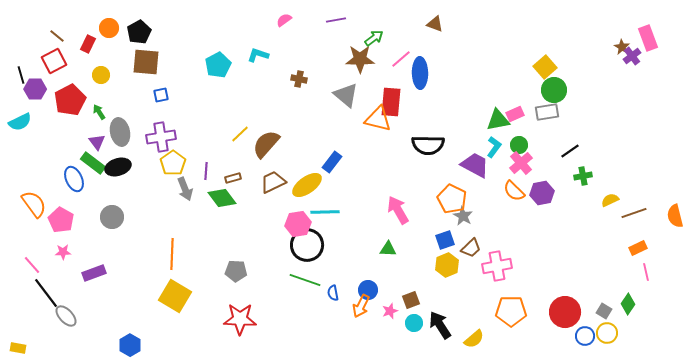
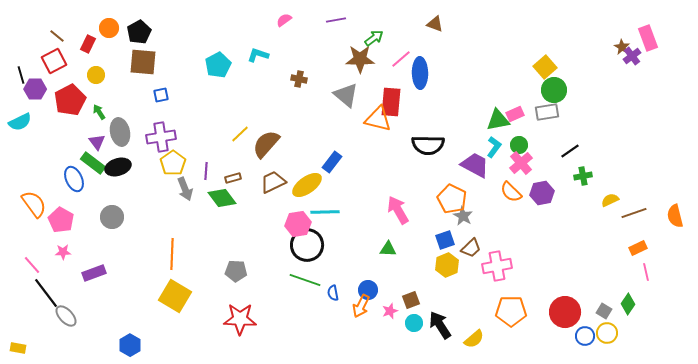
brown square at (146, 62): moved 3 px left
yellow circle at (101, 75): moved 5 px left
orange semicircle at (514, 191): moved 3 px left, 1 px down
